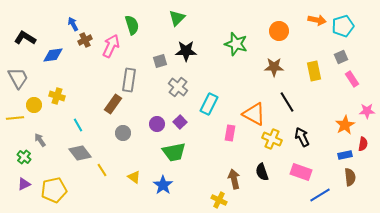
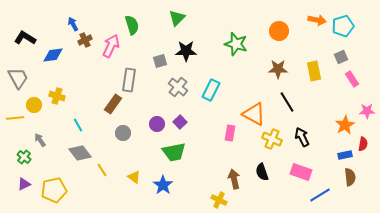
brown star at (274, 67): moved 4 px right, 2 px down
cyan rectangle at (209, 104): moved 2 px right, 14 px up
